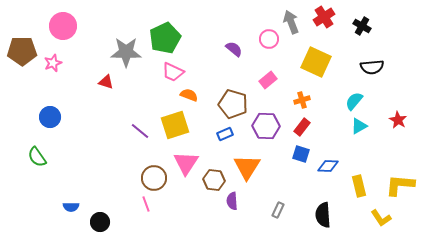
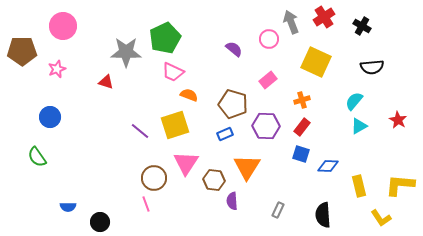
pink star at (53, 63): moved 4 px right, 6 px down
blue semicircle at (71, 207): moved 3 px left
